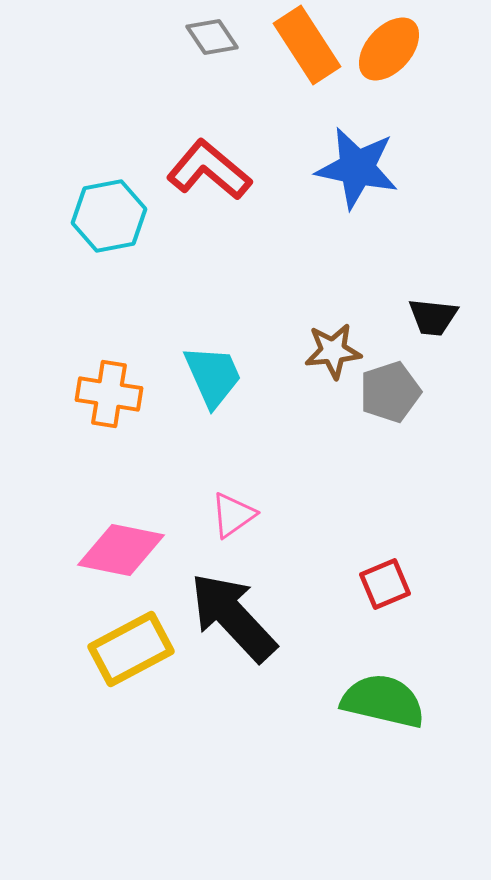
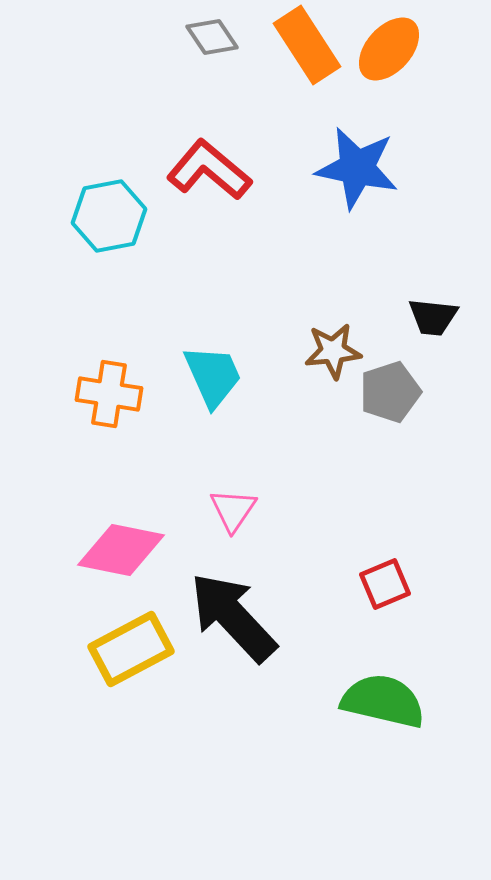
pink triangle: moved 5 px up; rotated 21 degrees counterclockwise
